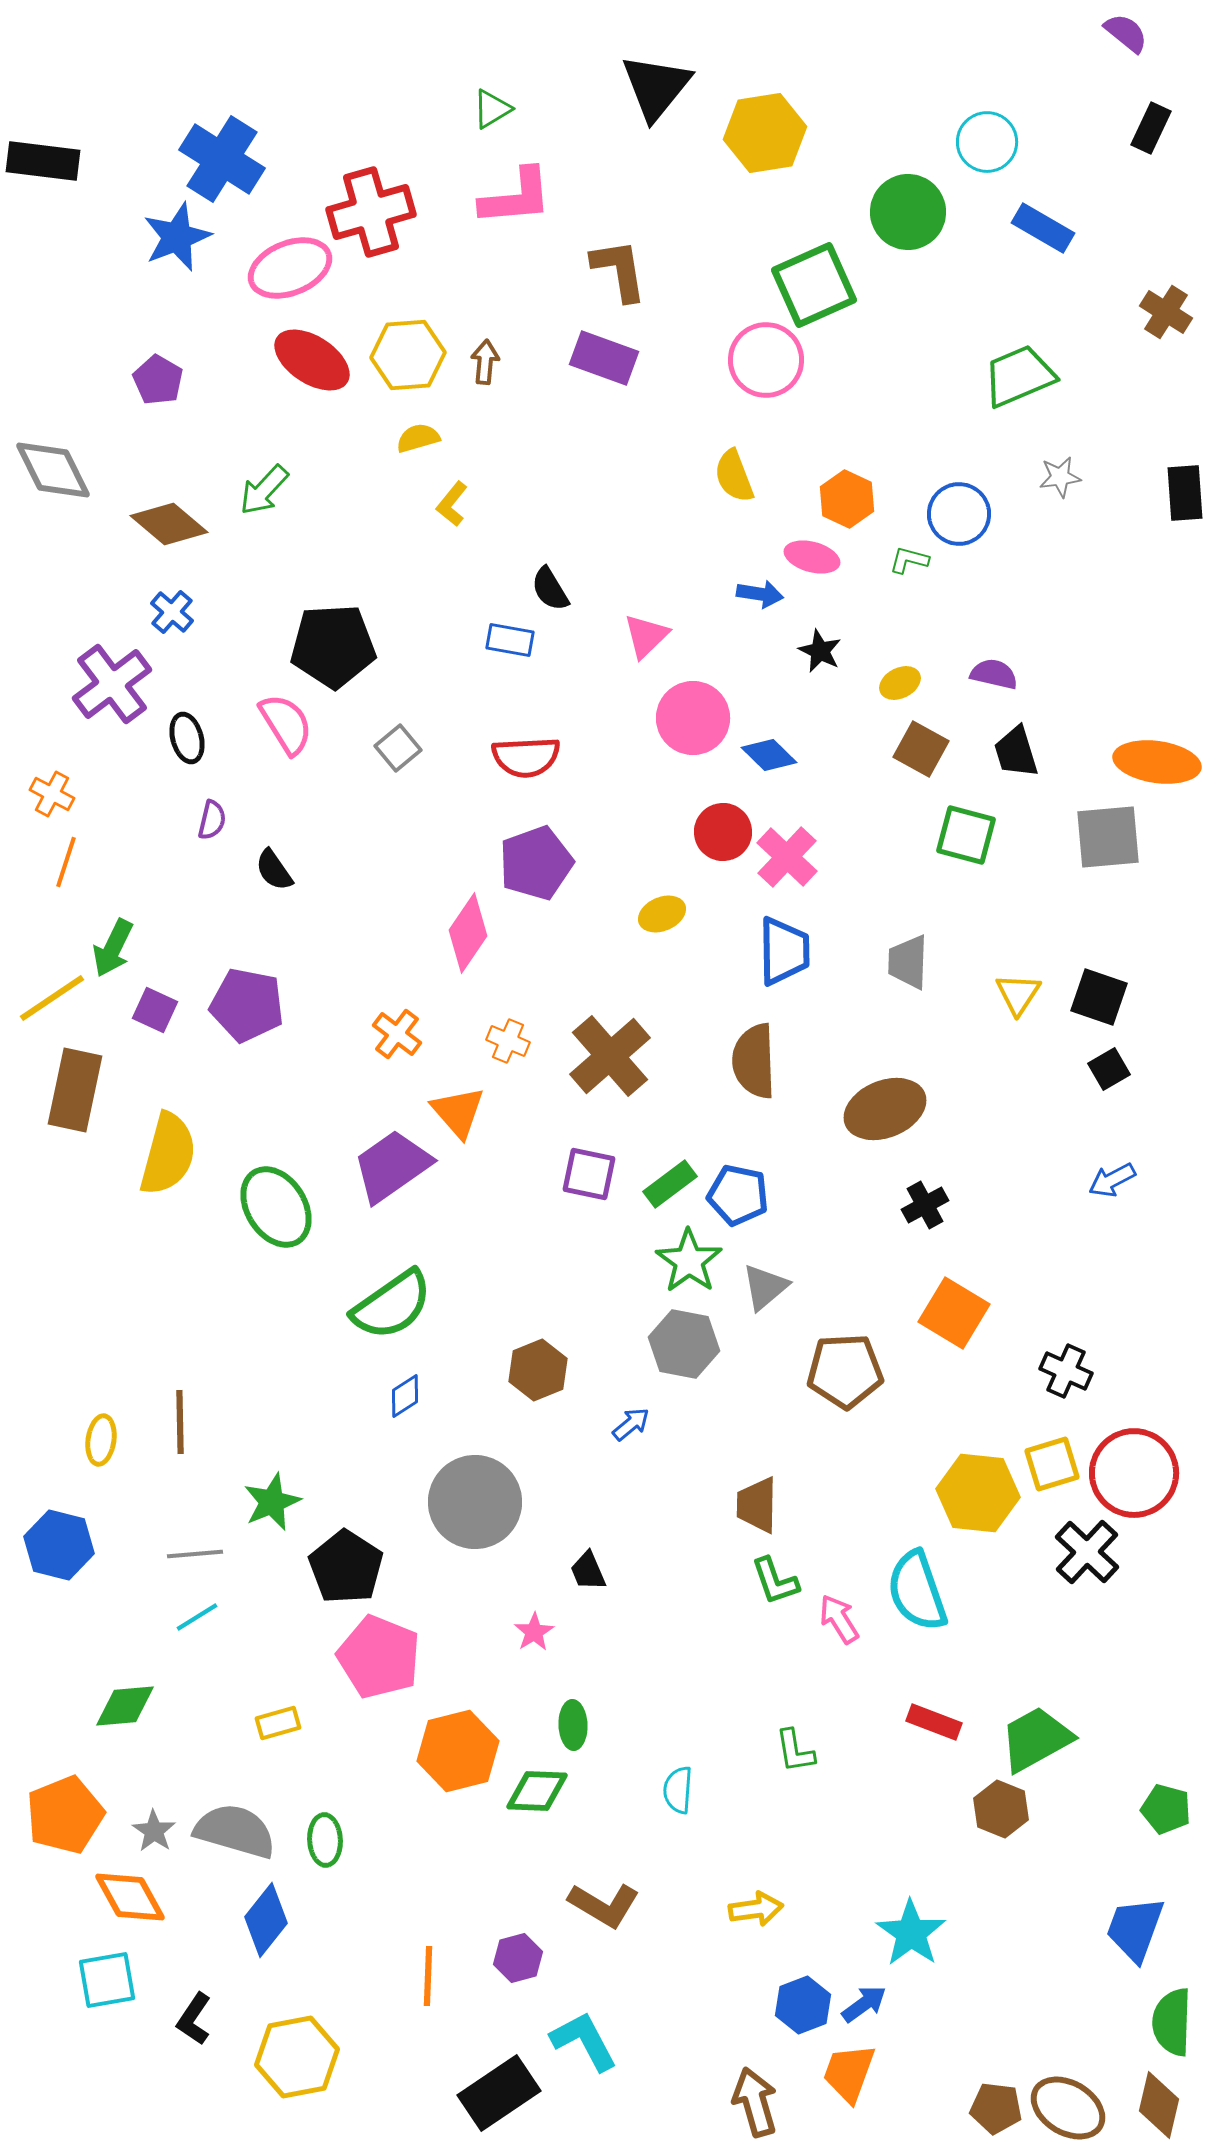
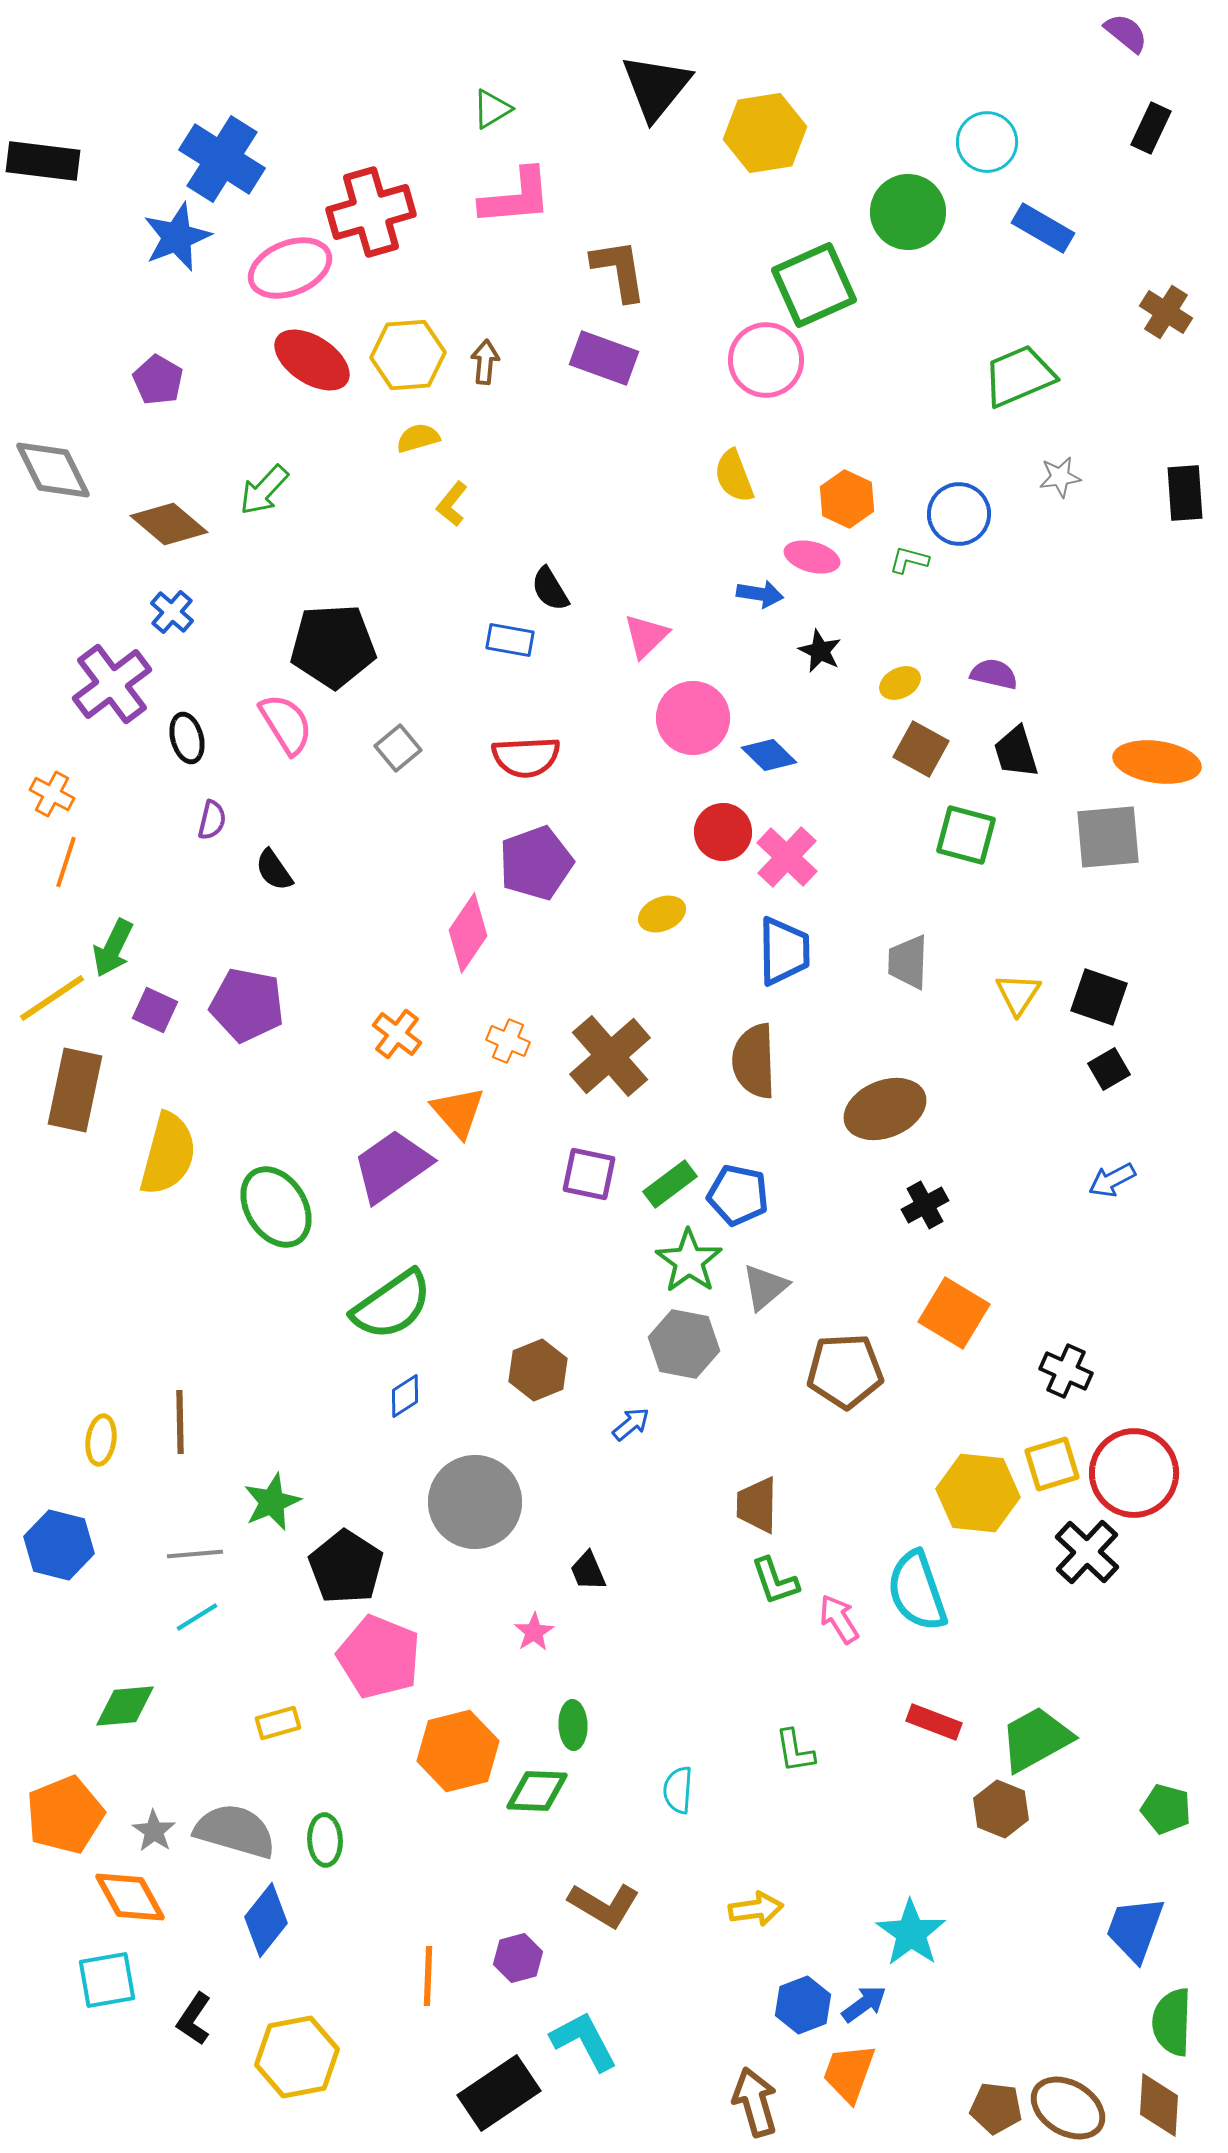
brown diamond at (1159, 2105): rotated 10 degrees counterclockwise
